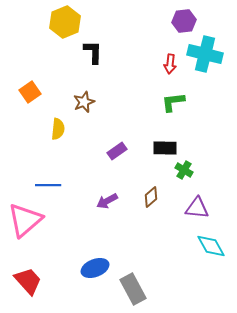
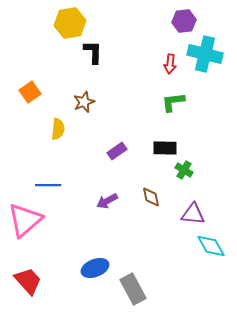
yellow hexagon: moved 5 px right, 1 px down; rotated 12 degrees clockwise
brown diamond: rotated 60 degrees counterclockwise
purple triangle: moved 4 px left, 6 px down
